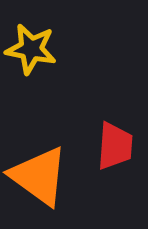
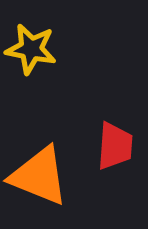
orange triangle: rotated 14 degrees counterclockwise
